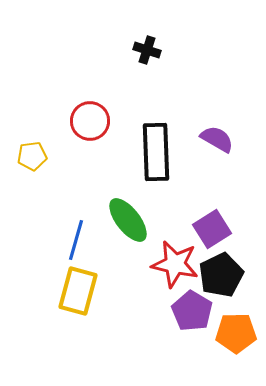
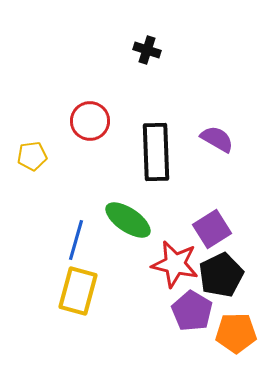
green ellipse: rotated 18 degrees counterclockwise
